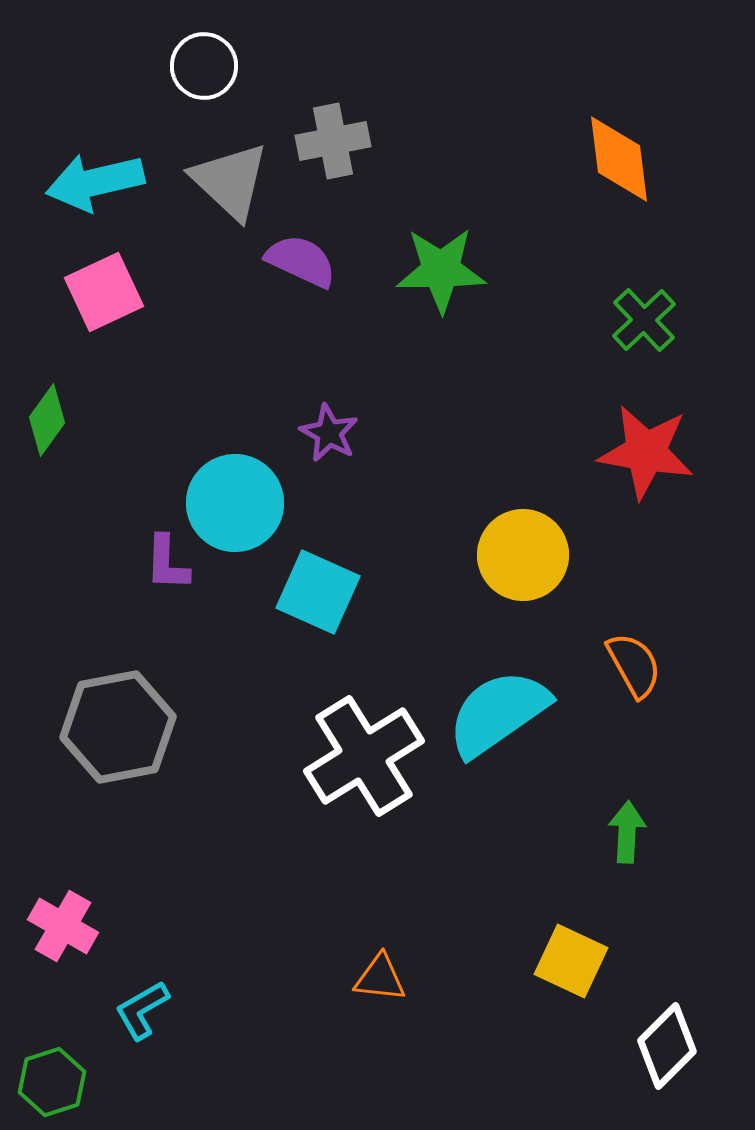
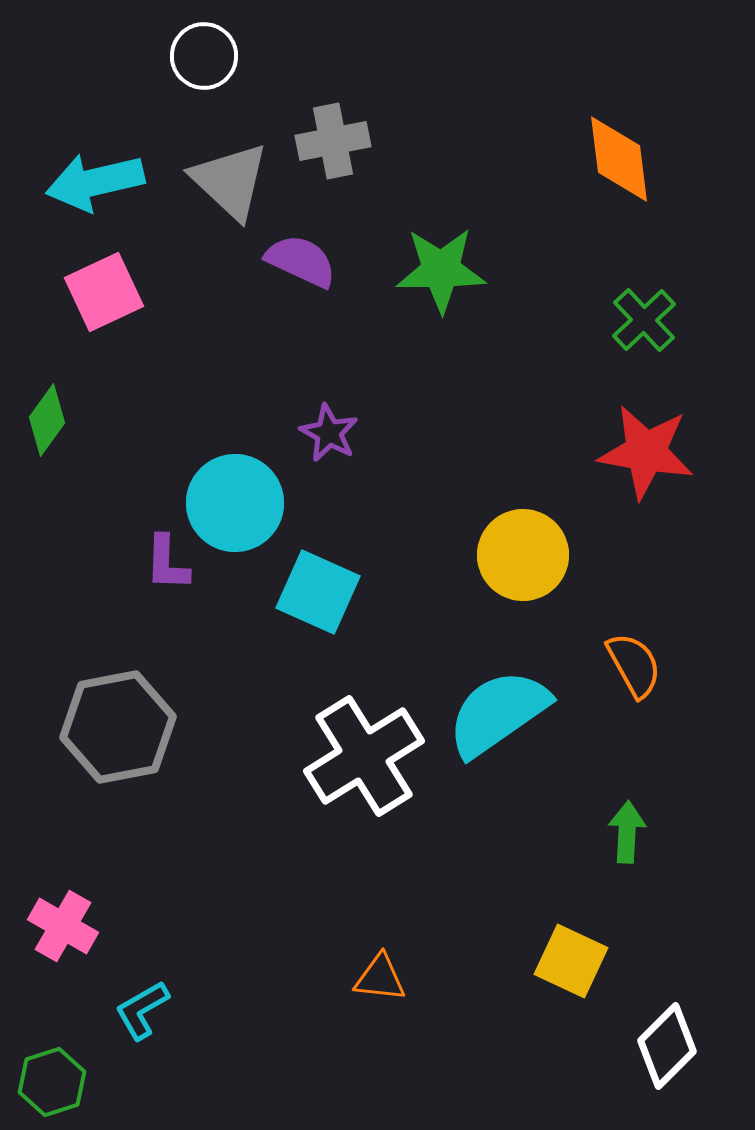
white circle: moved 10 px up
